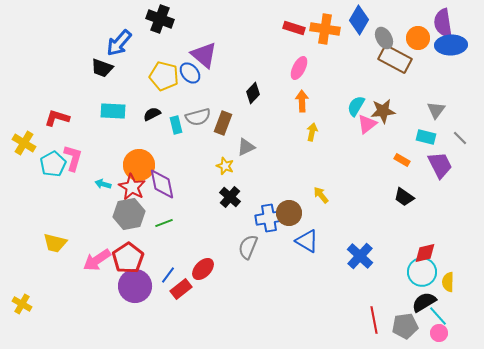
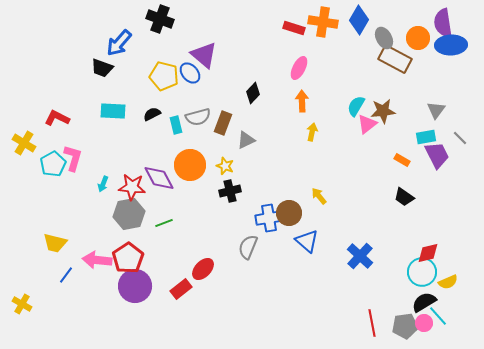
orange cross at (325, 29): moved 2 px left, 7 px up
red L-shape at (57, 118): rotated 10 degrees clockwise
cyan rectangle at (426, 137): rotated 24 degrees counterclockwise
gray triangle at (246, 147): moved 7 px up
orange circle at (139, 165): moved 51 px right
purple trapezoid at (440, 165): moved 3 px left, 10 px up
cyan arrow at (103, 184): rotated 84 degrees counterclockwise
purple diamond at (162, 184): moved 3 px left, 6 px up; rotated 16 degrees counterclockwise
red star at (132, 187): rotated 24 degrees counterclockwise
yellow arrow at (321, 195): moved 2 px left, 1 px down
black cross at (230, 197): moved 6 px up; rotated 35 degrees clockwise
blue triangle at (307, 241): rotated 10 degrees clockwise
red diamond at (425, 253): moved 3 px right
pink arrow at (97, 260): rotated 40 degrees clockwise
blue line at (168, 275): moved 102 px left
yellow semicircle at (448, 282): rotated 114 degrees counterclockwise
red line at (374, 320): moved 2 px left, 3 px down
pink circle at (439, 333): moved 15 px left, 10 px up
